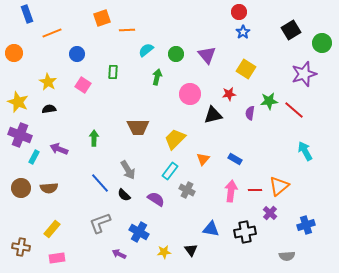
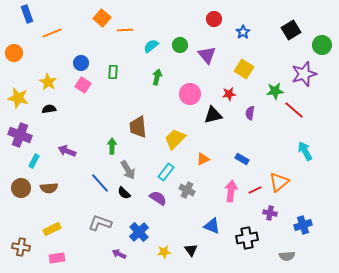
red circle at (239, 12): moved 25 px left, 7 px down
orange square at (102, 18): rotated 30 degrees counterclockwise
orange line at (127, 30): moved 2 px left
green circle at (322, 43): moved 2 px down
cyan semicircle at (146, 50): moved 5 px right, 4 px up
blue circle at (77, 54): moved 4 px right, 9 px down
green circle at (176, 54): moved 4 px right, 9 px up
yellow square at (246, 69): moved 2 px left
green star at (269, 101): moved 6 px right, 10 px up
yellow star at (18, 102): moved 4 px up; rotated 10 degrees counterclockwise
brown trapezoid at (138, 127): rotated 85 degrees clockwise
green arrow at (94, 138): moved 18 px right, 8 px down
purple arrow at (59, 149): moved 8 px right, 2 px down
cyan rectangle at (34, 157): moved 4 px down
orange triangle at (203, 159): rotated 24 degrees clockwise
blue rectangle at (235, 159): moved 7 px right
cyan rectangle at (170, 171): moved 4 px left, 1 px down
orange triangle at (279, 186): moved 4 px up
red line at (255, 190): rotated 24 degrees counterclockwise
black semicircle at (124, 195): moved 2 px up
purple semicircle at (156, 199): moved 2 px right, 1 px up
purple cross at (270, 213): rotated 32 degrees counterclockwise
gray L-shape at (100, 223): rotated 40 degrees clockwise
blue cross at (306, 225): moved 3 px left
yellow rectangle at (52, 229): rotated 24 degrees clockwise
blue triangle at (211, 229): moved 1 px right, 3 px up; rotated 12 degrees clockwise
blue cross at (139, 232): rotated 18 degrees clockwise
black cross at (245, 232): moved 2 px right, 6 px down
